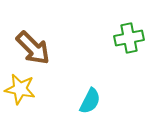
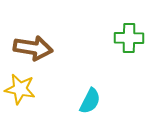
green cross: rotated 12 degrees clockwise
brown arrow: rotated 36 degrees counterclockwise
